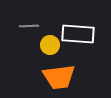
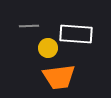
white rectangle: moved 2 px left
yellow circle: moved 2 px left, 3 px down
